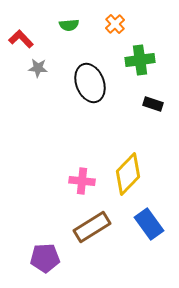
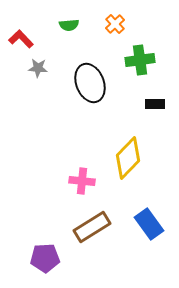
black rectangle: moved 2 px right; rotated 18 degrees counterclockwise
yellow diamond: moved 16 px up
